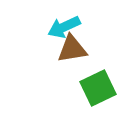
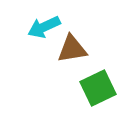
cyan arrow: moved 20 px left
